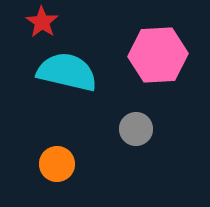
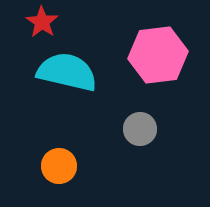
pink hexagon: rotated 4 degrees counterclockwise
gray circle: moved 4 px right
orange circle: moved 2 px right, 2 px down
